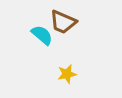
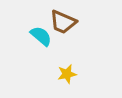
cyan semicircle: moved 1 px left, 1 px down
